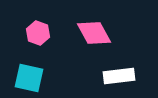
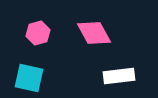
pink hexagon: rotated 25 degrees clockwise
